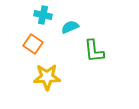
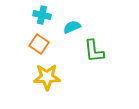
cyan cross: moved 1 px left
cyan semicircle: moved 2 px right
orange square: moved 6 px right
